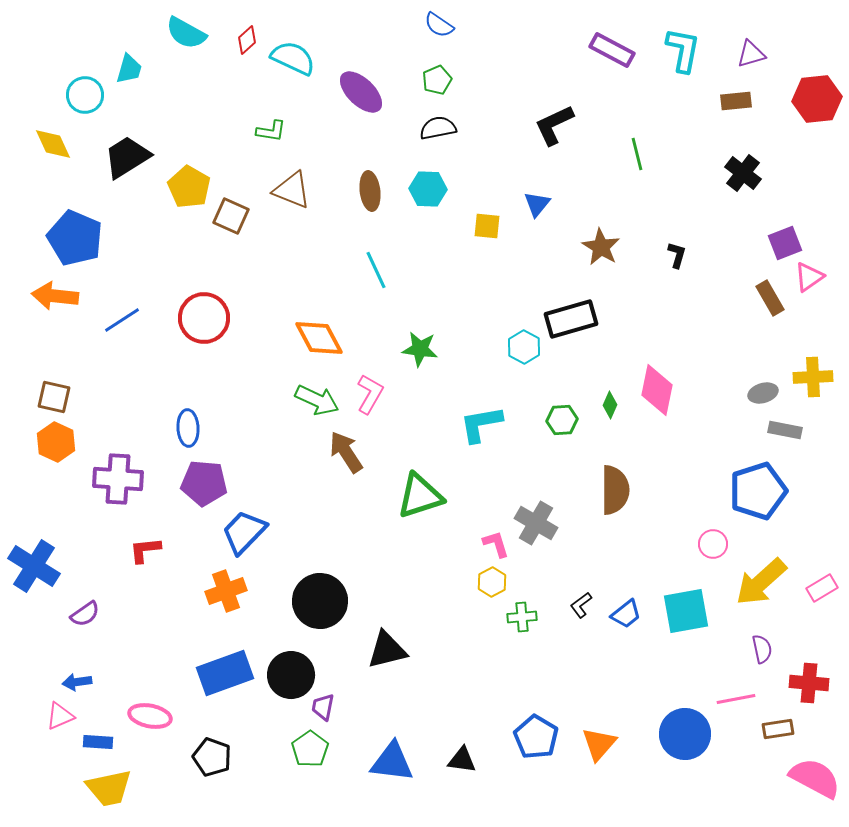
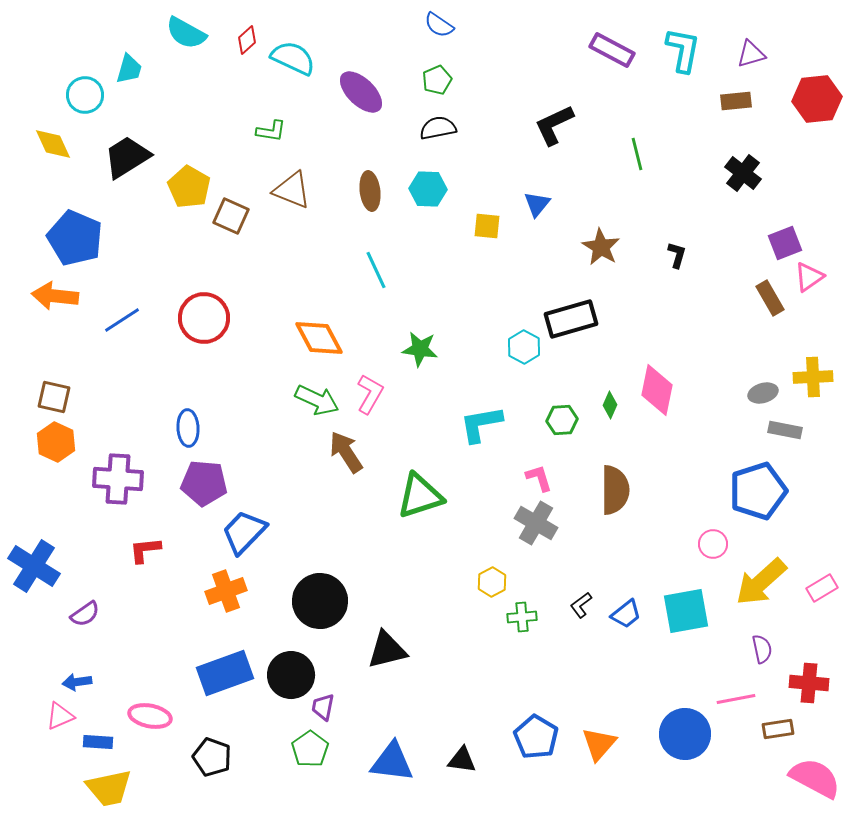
pink L-shape at (496, 544): moved 43 px right, 66 px up
